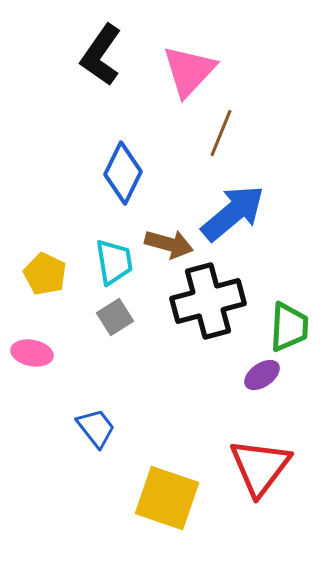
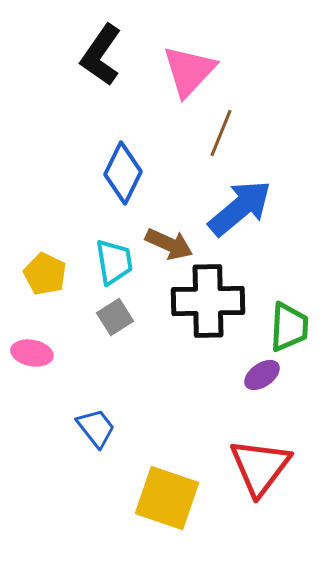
blue arrow: moved 7 px right, 5 px up
brown arrow: rotated 9 degrees clockwise
black cross: rotated 14 degrees clockwise
